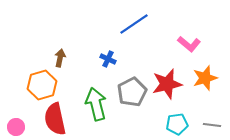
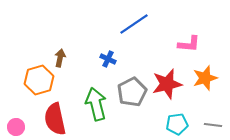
pink L-shape: rotated 35 degrees counterclockwise
orange hexagon: moved 3 px left, 5 px up
gray line: moved 1 px right
